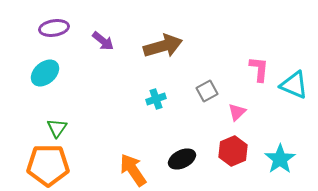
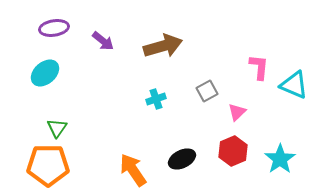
pink L-shape: moved 2 px up
